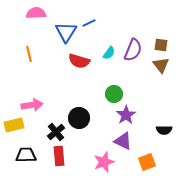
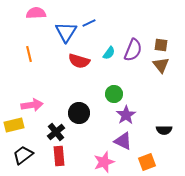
black circle: moved 5 px up
black trapezoid: moved 3 px left; rotated 35 degrees counterclockwise
